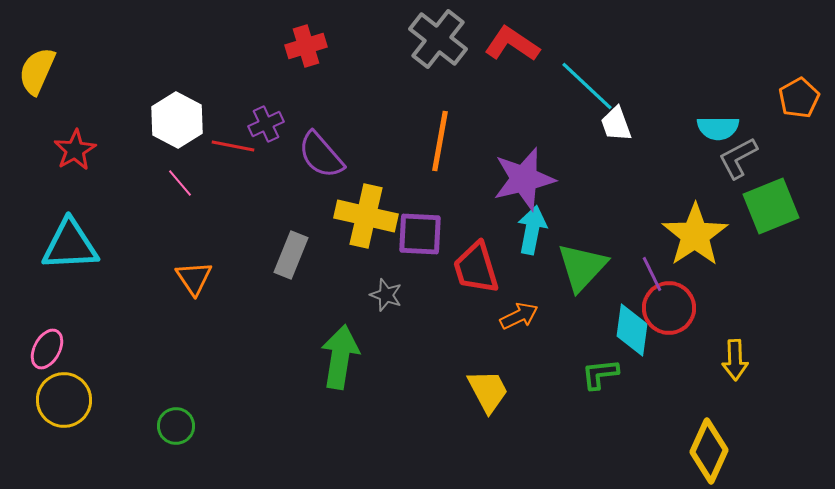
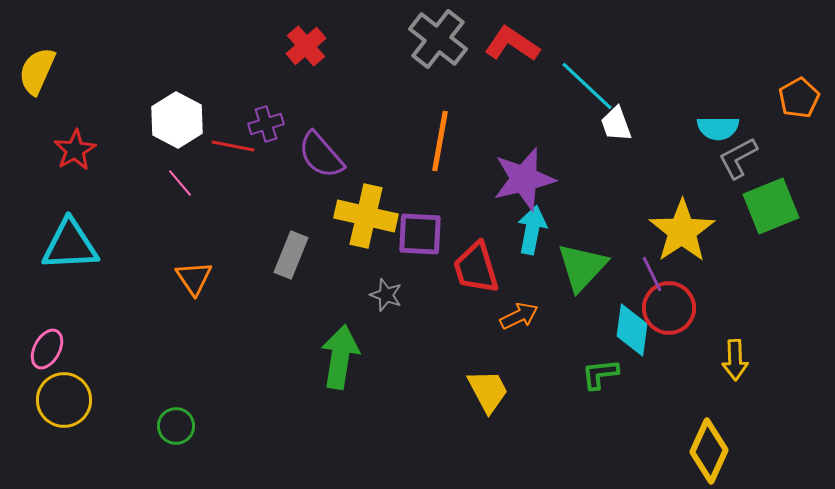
red cross: rotated 24 degrees counterclockwise
purple cross: rotated 8 degrees clockwise
yellow star: moved 13 px left, 4 px up
